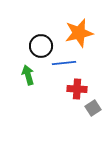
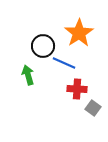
orange star: rotated 20 degrees counterclockwise
black circle: moved 2 px right
blue line: rotated 30 degrees clockwise
gray square: rotated 21 degrees counterclockwise
